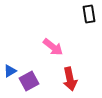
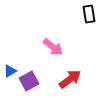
red arrow: rotated 115 degrees counterclockwise
